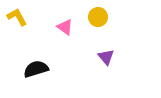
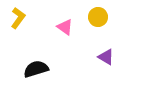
yellow L-shape: moved 1 px right, 1 px down; rotated 65 degrees clockwise
purple triangle: rotated 18 degrees counterclockwise
